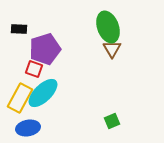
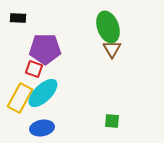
black rectangle: moved 1 px left, 11 px up
purple pentagon: rotated 16 degrees clockwise
green square: rotated 28 degrees clockwise
blue ellipse: moved 14 px right
